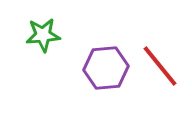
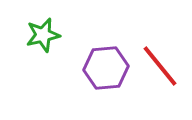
green star: rotated 8 degrees counterclockwise
